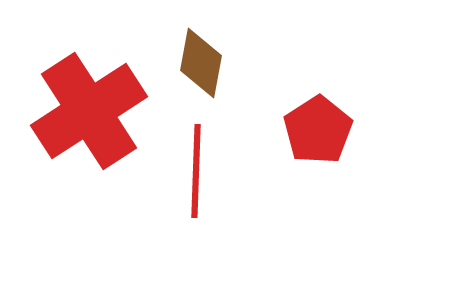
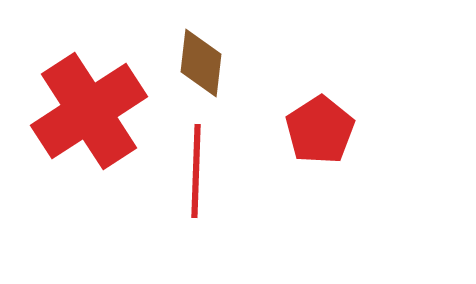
brown diamond: rotated 4 degrees counterclockwise
red pentagon: moved 2 px right
